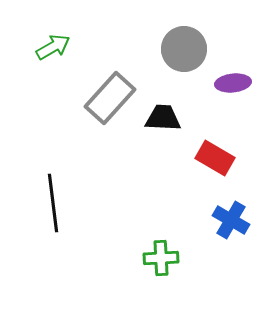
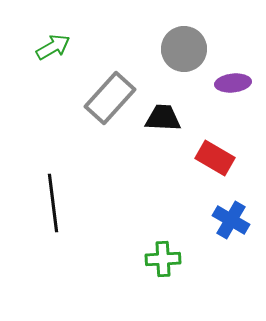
green cross: moved 2 px right, 1 px down
